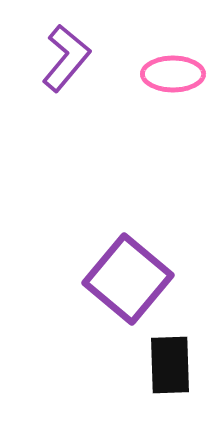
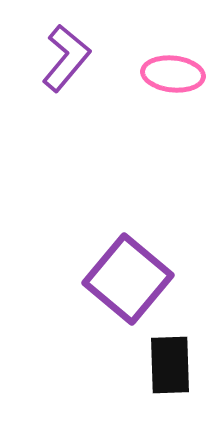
pink ellipse: rotated 6 degrees clockwise
